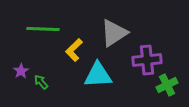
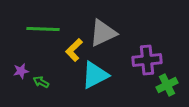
gray triangle: moved 11 px left; rotated 8 degrees clockwise
purple star: rotated 21 degrees clockwise
cyan triangle: moved 3 px left; rotated 24 degrees counterclockwise
green arrow: rotated 21 degrees counterclockwise
